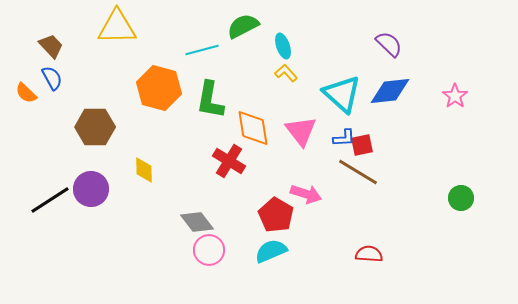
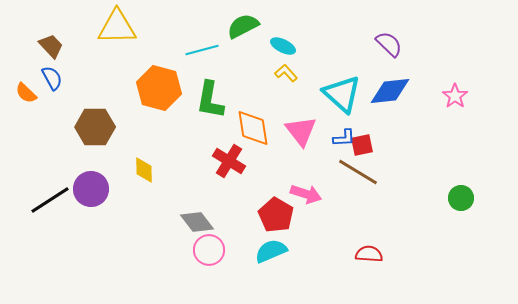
cyan ellipse: rotated 45 degrees counterclockwise
